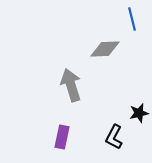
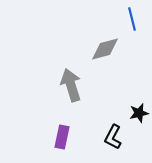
gray diamond: rotated 12 degrees counterclockwise
black L-shape: moved 1 px left
